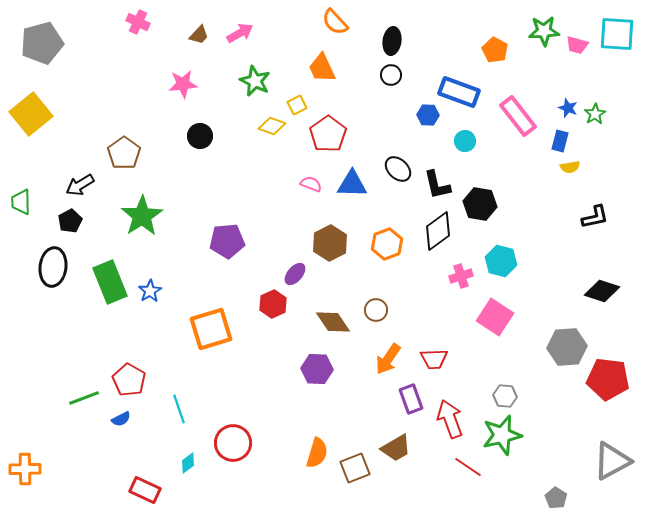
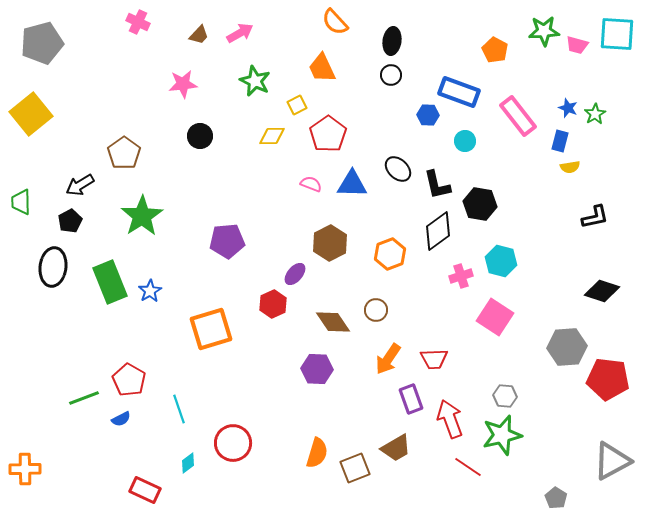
yellow diamond at (272, 126): moved 10 px down; rotated 20 degrees counterclockwise
orange hexagon at (387, 244): moved 3 px right, 10 px down
